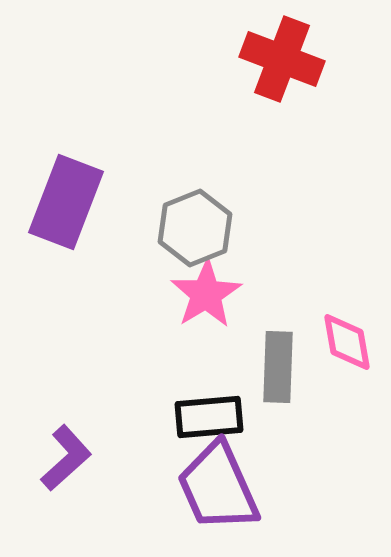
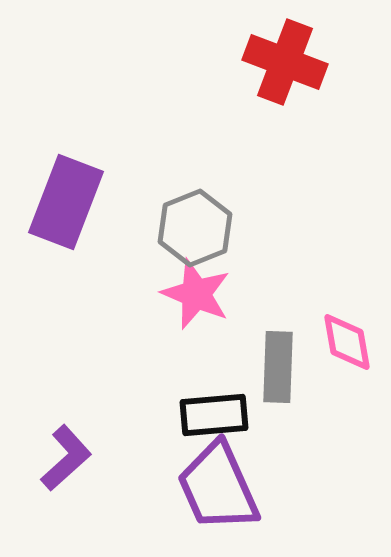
red cross: moved 3 px right, 3 px down
pink star: moved 10 px left; rotated 18 degrees counterclockwise
black rectangle: moved 5 px right, 2 px up
